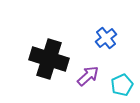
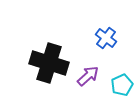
blue cross: rotated 15 degrees counterclockwise
black cross: moved 4 px down
